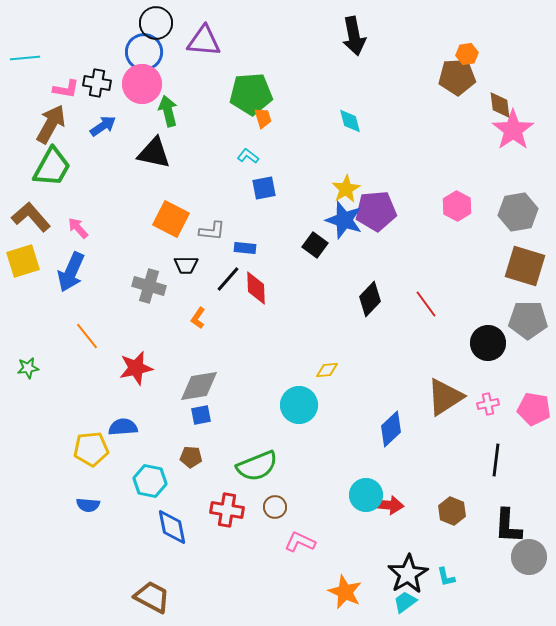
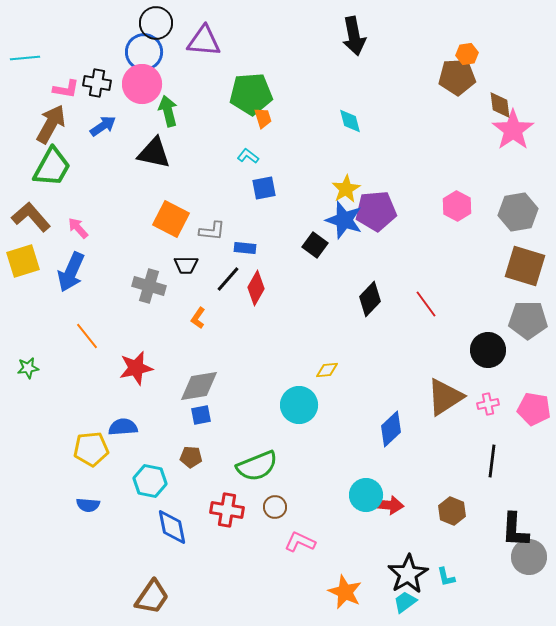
red diamond at (256, 288): rotated 32 degrees clockwise
black circle at (488, 343): moved 7 px down
black line at (496, 460): moved 4 px left, 1 px down
black L-shape at (508, 526): moved 7 px right, 4 px down
brown trapezoid at (152, 597): rotated 96 degrees clockwise
